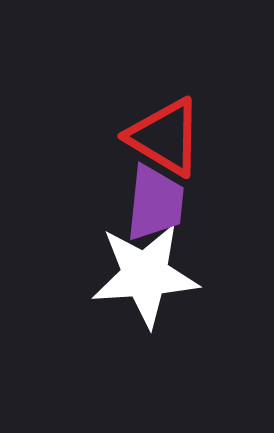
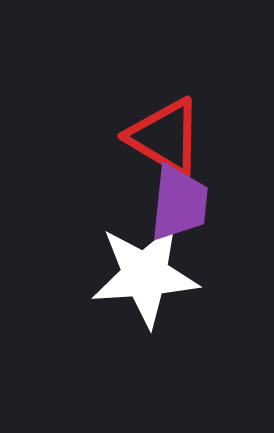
purple trapezoid: moved 24 px right
